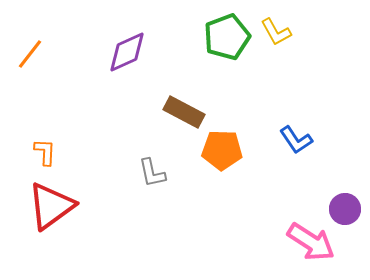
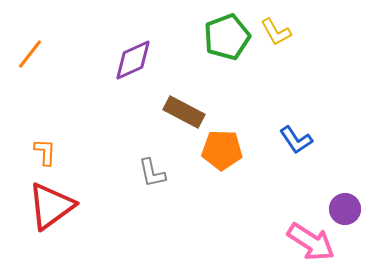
purple diamond: moved 6 px right, 8 px down
